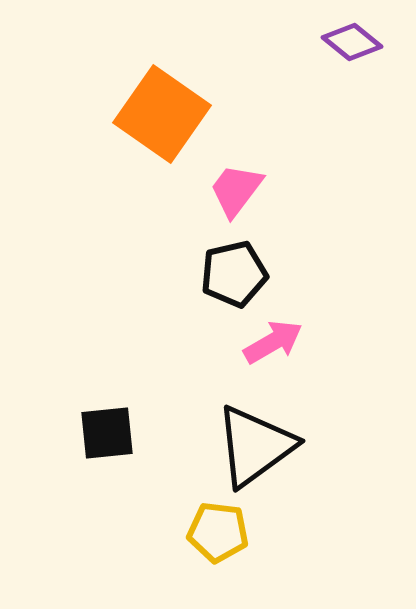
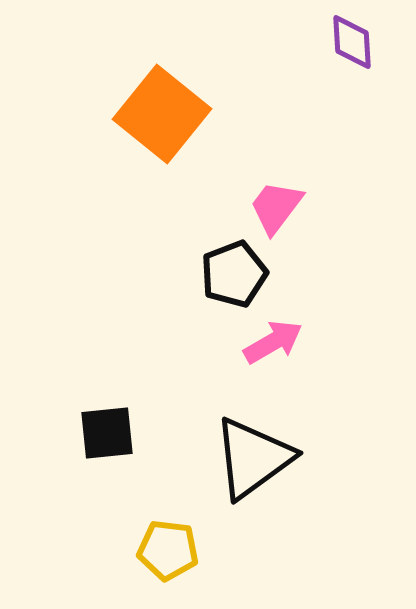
purple diamond: rotated 48 degrees clockwise
orange square: rotated 4 degrees clockwise
pink trapezoid: moved 40 px right, 17 px down
black pentagon: rotated 8 degrees counterclockwise
black triangle: moved 2 px left, 12 px down
yellow pentagon: moved 50 px left, 18 px down
